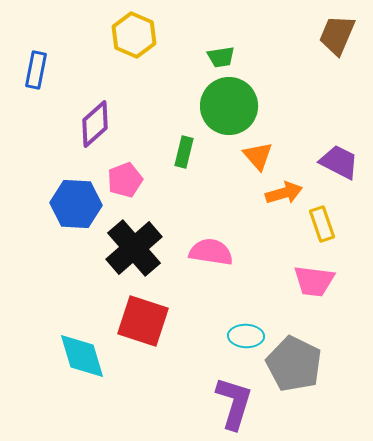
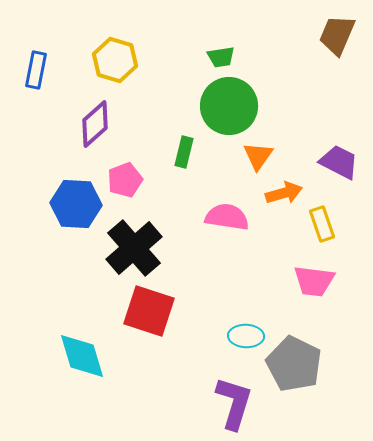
yellow hexagon: moved 19 px left, 25 px down; rotated 6 degrees counterclockwise
orange triangle: rotated 16 degrees clockwise
pink semicircle: moved 16 px right, 35 px up
red square: moved 6 px right, 10 px up
